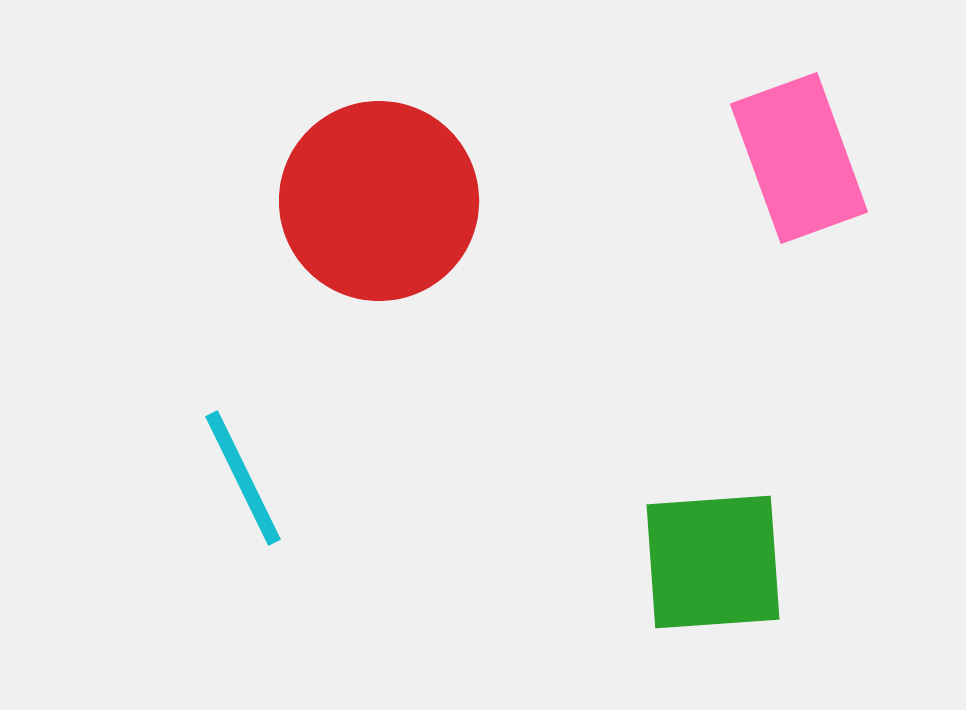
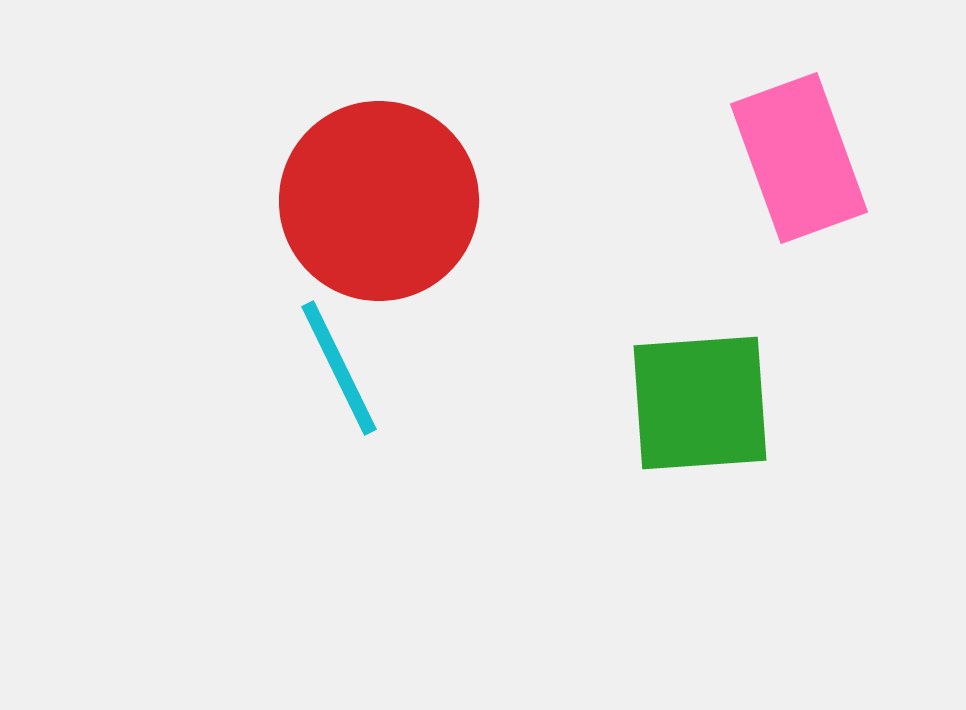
cyan line: moved 96 px right, 110 px up
green square: moved 13 px left, 159 px up
